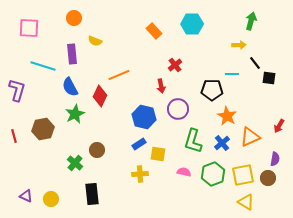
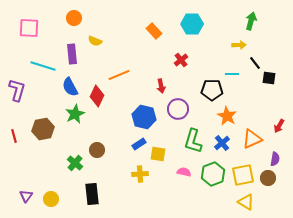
red cross at (175, 65): moved 6 px right, 5 px up
red diamond at (100, 96): moved 3 px left
orange triangle at (250, 137): moved 2 px right, 2 px down
purple triangle at (26, 196): rotated 40 degrees clockwise
